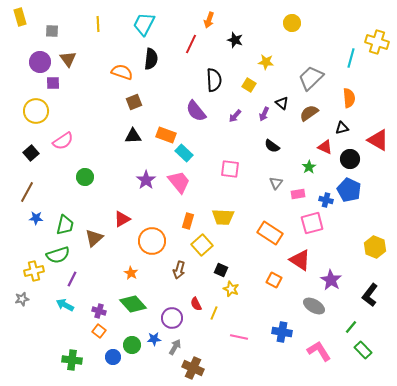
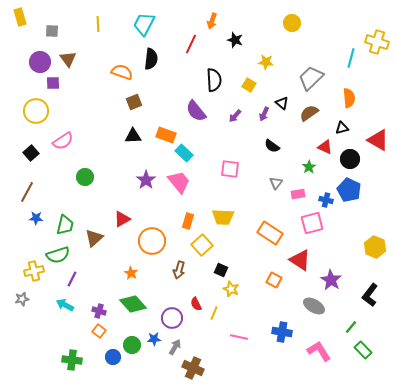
orange arrow at (209, 20): moved 3 px right, 1 px down
